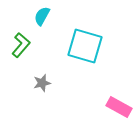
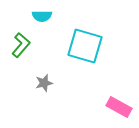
cyan semicircle: rotated 120 degrees counterclockwise
gray star: moved 2 px right
